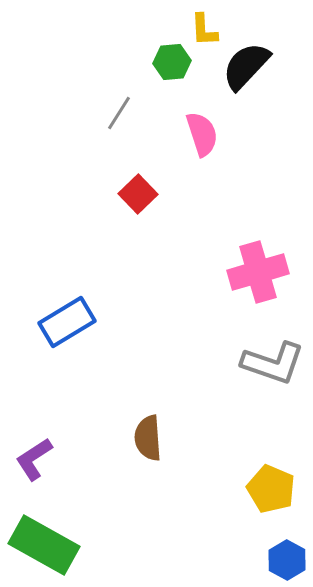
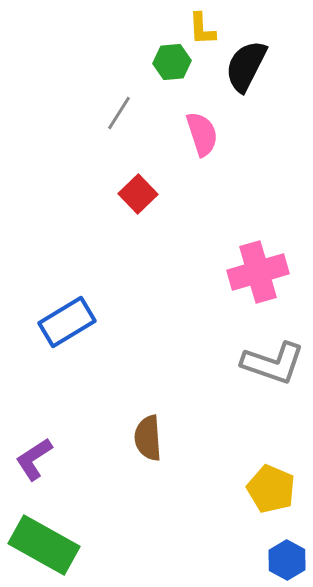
yellow L-shape: moved 2 px left, 1 px up
black semicircle: rotated 16 degrees counterclockwise
